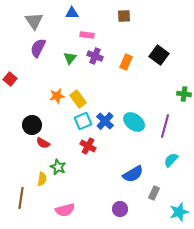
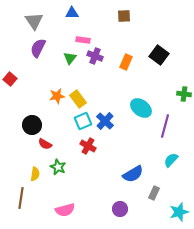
pink rectangle: moved 4 px left, 5 px down
cyan ellipse: moved 7 px right, 14 px up
red semicircle: moved 2 px right, 1 px down
yellow semicircle: moved 7 px left, 5 px up
